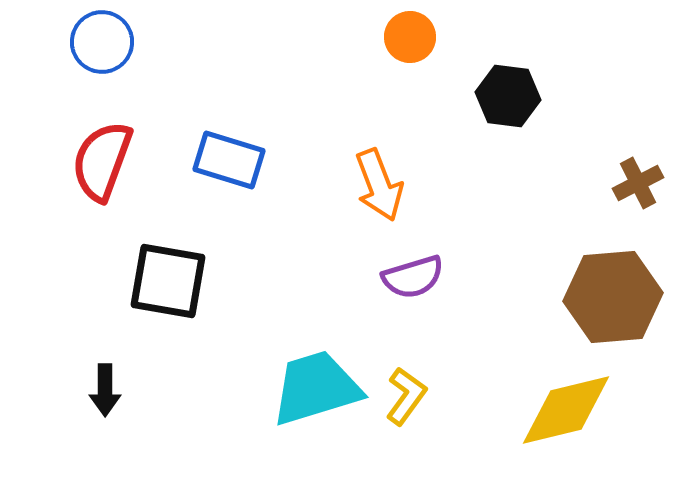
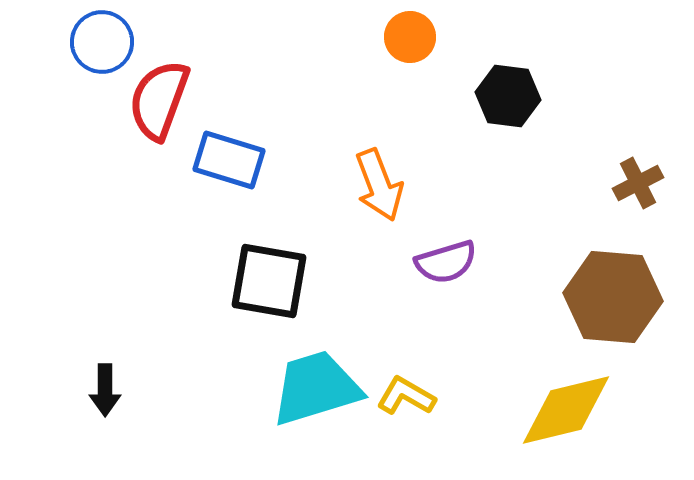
red semicircle: moved 57 px right, 61 px up
purple semicircle: moved 33 px right, 15 px up
black square: moved 101 px right
brown hexagon: rotated 10 degrees clockwise
yellow L-shape: rotated 96 degrees counterclockwise
